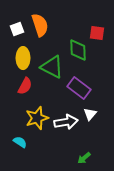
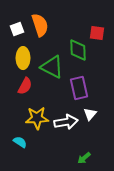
purple rectangle: rotated 40 degrees clockwise
yellow star: rotated 15 degrees clockwise
